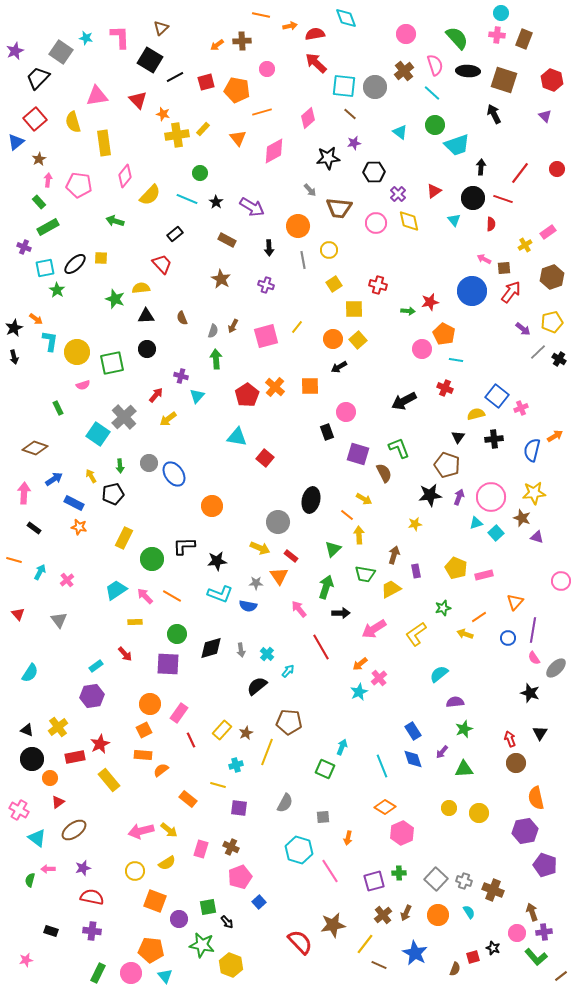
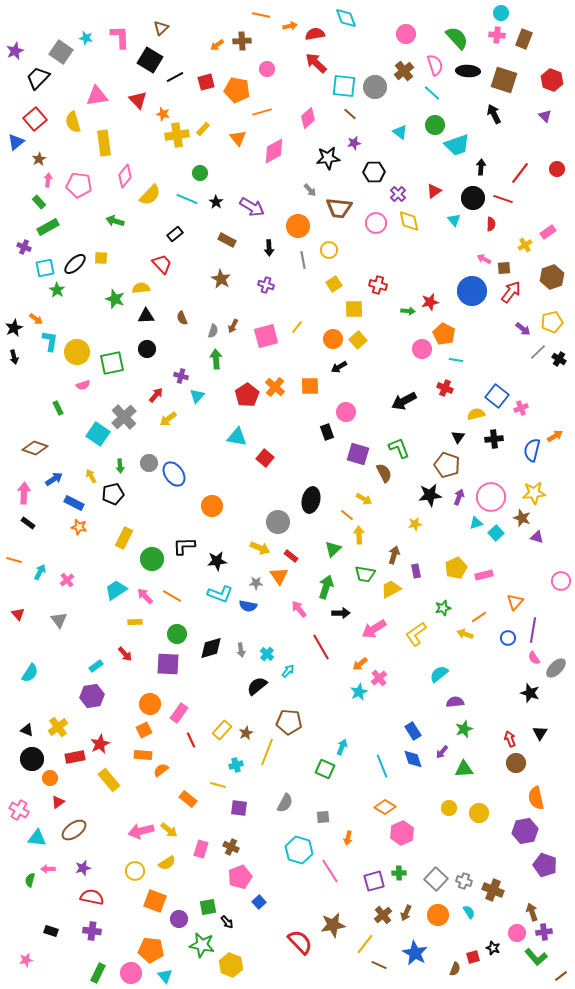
black rectangle at (34, 528): moved 6 px left, 5 px up
yellow pentagon at (456, 568): rotated 25 degrees clockwise
cyan triangle at (37, 838): rotated 30 degrees counterclockwise
